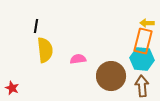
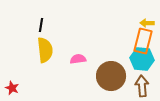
black line: moved 5 px right, 1 px up
